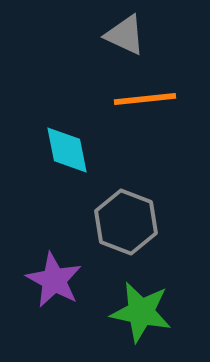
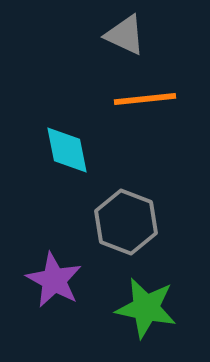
green star: moved 5 px right, 4 px up
